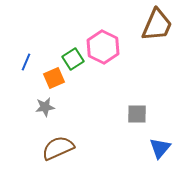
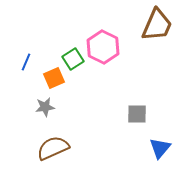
brown semicircle: moved 5 px left
